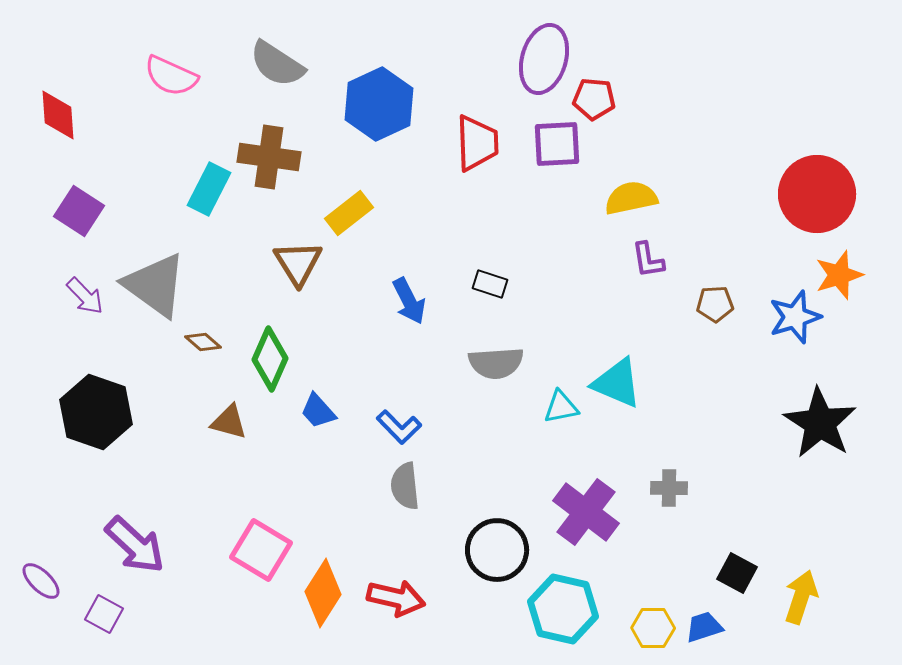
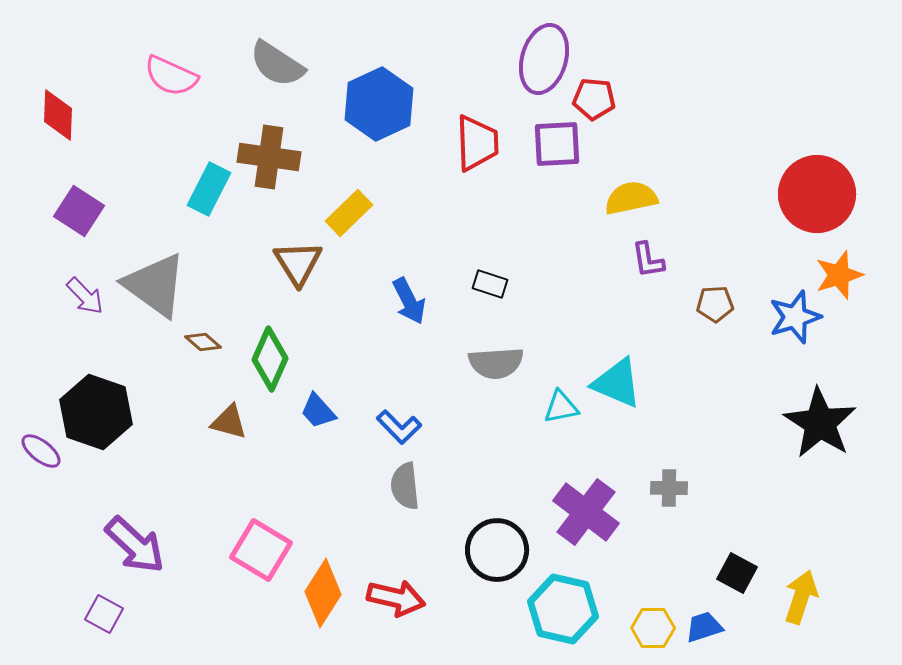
red diamond at (58, 115): rotated 6 degrees clockwise
yellow rectangle at (349, 213): rotated 6 degrees counterclockwise
purple ellipse at (41, 581): moved 130 px up; rotated 6 degrees counterclockwise
